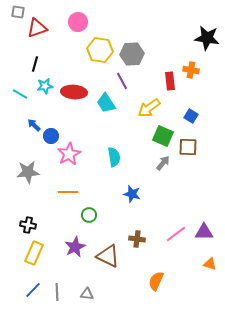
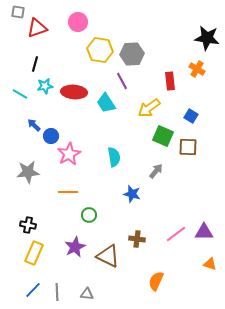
orange cross: moved 6 px right, 1 px up; rotated 21 degrees clockwise
gray arrow: moved 7 px left, 8 px down
